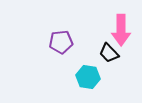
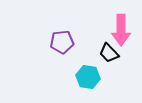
purple pentagon: moved 1 px right
